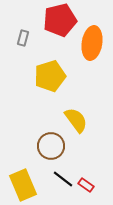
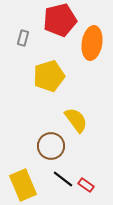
yellow pentagon: moved 1 px left
